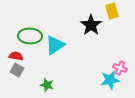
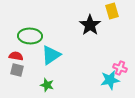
black star: moved 1 px left
cyan triangle: moved 4 px left, 10 px down
gray square: rotated 16 degrees counterclockwise
